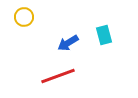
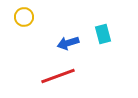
cyan rectangle: moved 1 px left, 1 px up
blue arrow: rotated 15 degrees clockwise
